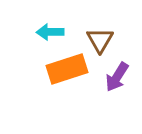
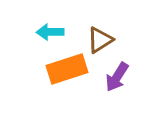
brown triangle: rotated 28 degrees clockwise
